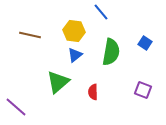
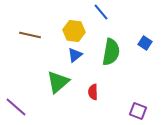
purple square: moved 5 px left, 21 px down
